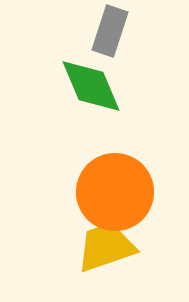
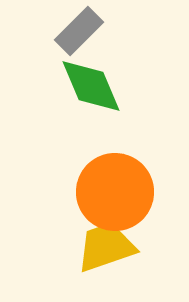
gray rectangle: moved 31 px left; rotated 27 degrees clockwise
